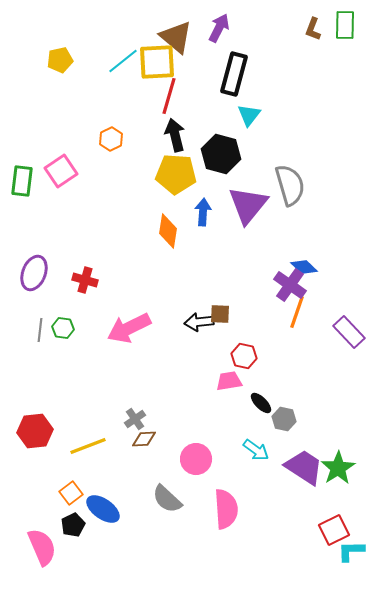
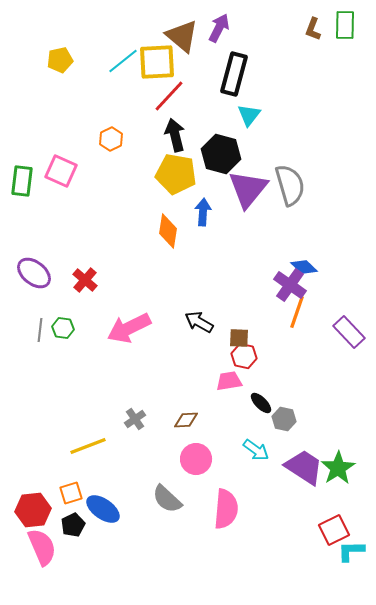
brown triangle at (176, 37): moved 6 px right, 1 px up
red line at (169, 96): rotated 27 degrees clockwise
pink square at (61, 171): rotated 32 degrees counterclockwise
yellow pentagon at (176, 174): rotated 6 degrees clockwise
purple triangle at (248, 205): moved 16 px up
purple ellipse at (34, 273): rotated 72 degrees counterclockwise
red cross at (85, 280): rotated 25 degrees clockwise
brown square at (220, 314): moved 19 px right, 24 px down
black arrow at (199, 322): rotated 36 degrees clockwise
red hexagon at (35, 431): moved 2 px left, 79 px down
brown diamond at (144, 439): moved 42 px right, 19 px up
orange square at (71, 493): rotated 20 degrees clockwise
pink semicircle at (226, 509): rotated 9 degrees clockwise
